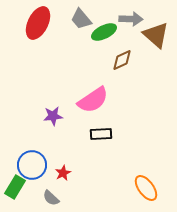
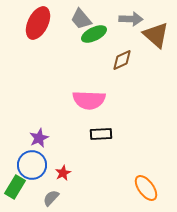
green ellipse: moved 10 px left, 2 px down
pink semicircle: moved 4 px left; rotated 36 degrees clockwise
purple star: moved 14 px left, 22 px down; rotated 18 degrees counterclockwise
gray semicircle: rotated 90 degrees clockwise
